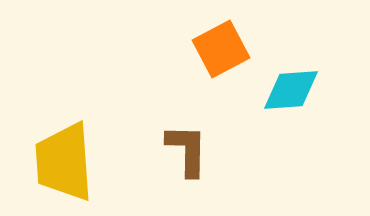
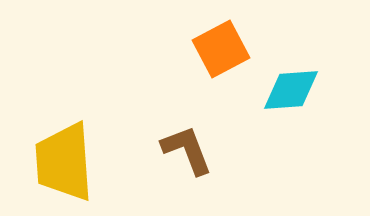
brown L-shape: rotated 22 degrees counterclockwise
